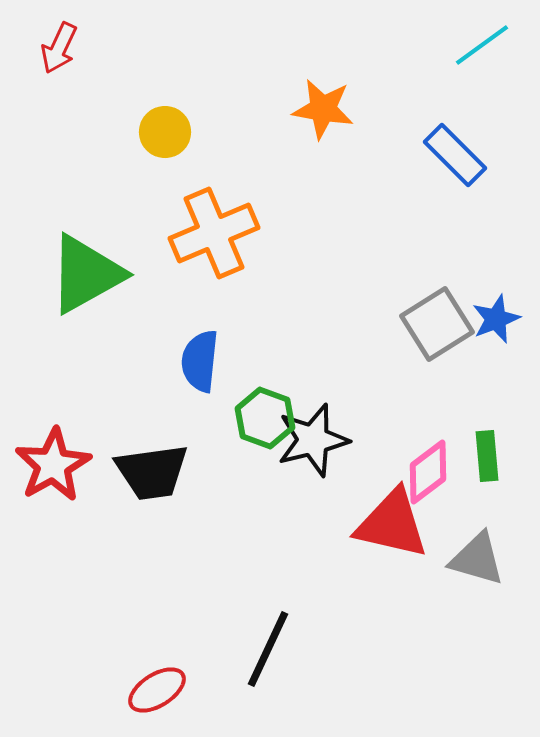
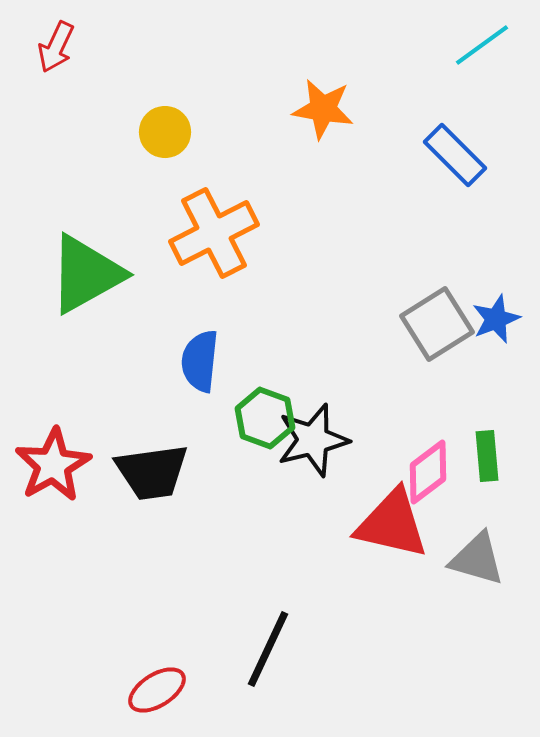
red arrow: moved 3 px left, 1 px up
orange cross: rotated 4 degrees counterclockwise
